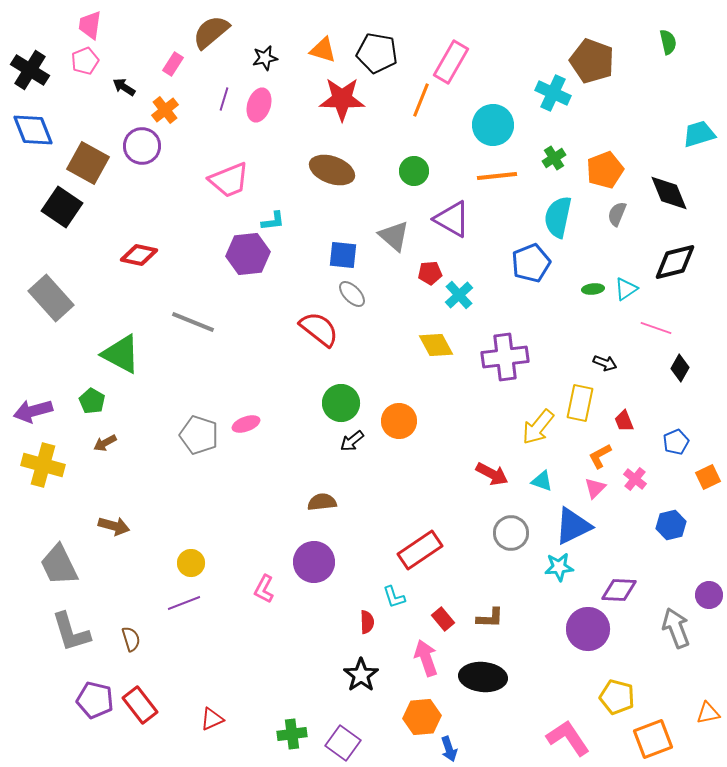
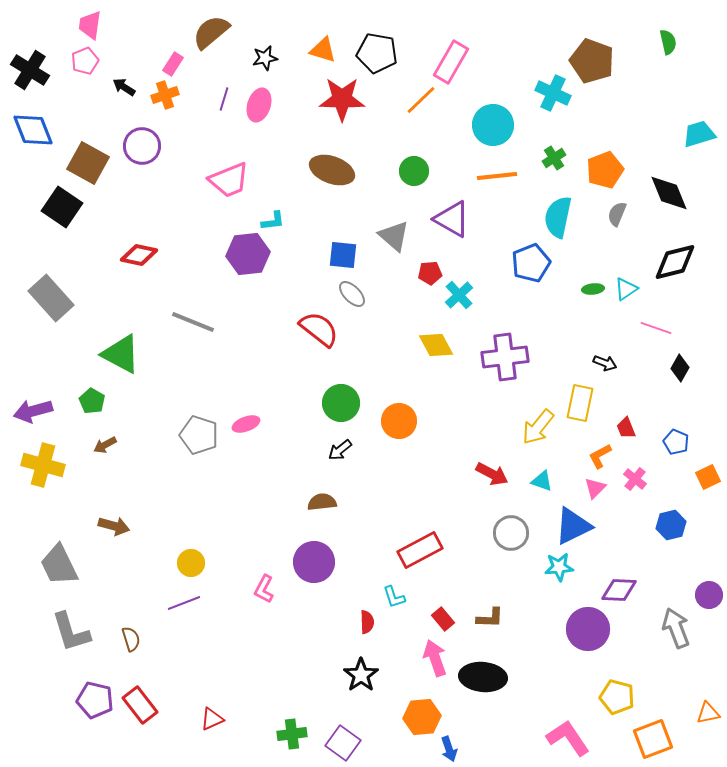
orange line at (421, 100): rotated 24 degrees clockwise
orange cross at (165, 110): moved 15 px up; rotated 20 degrees clockwise
red trapezoid at (624, 421): moved 2 px right, 7 px down
black arrow at (352, 441): moved 12 px left, 9 px down
blue pentagon at (676, 442): rotated 25 degrees counterclockwise
brown arrow at (105, 443): moved 2 px down
red rectangle at (420, 550): rotated 6 degrees clockwise
pink arrow at (426, 658): moved 9 px right
